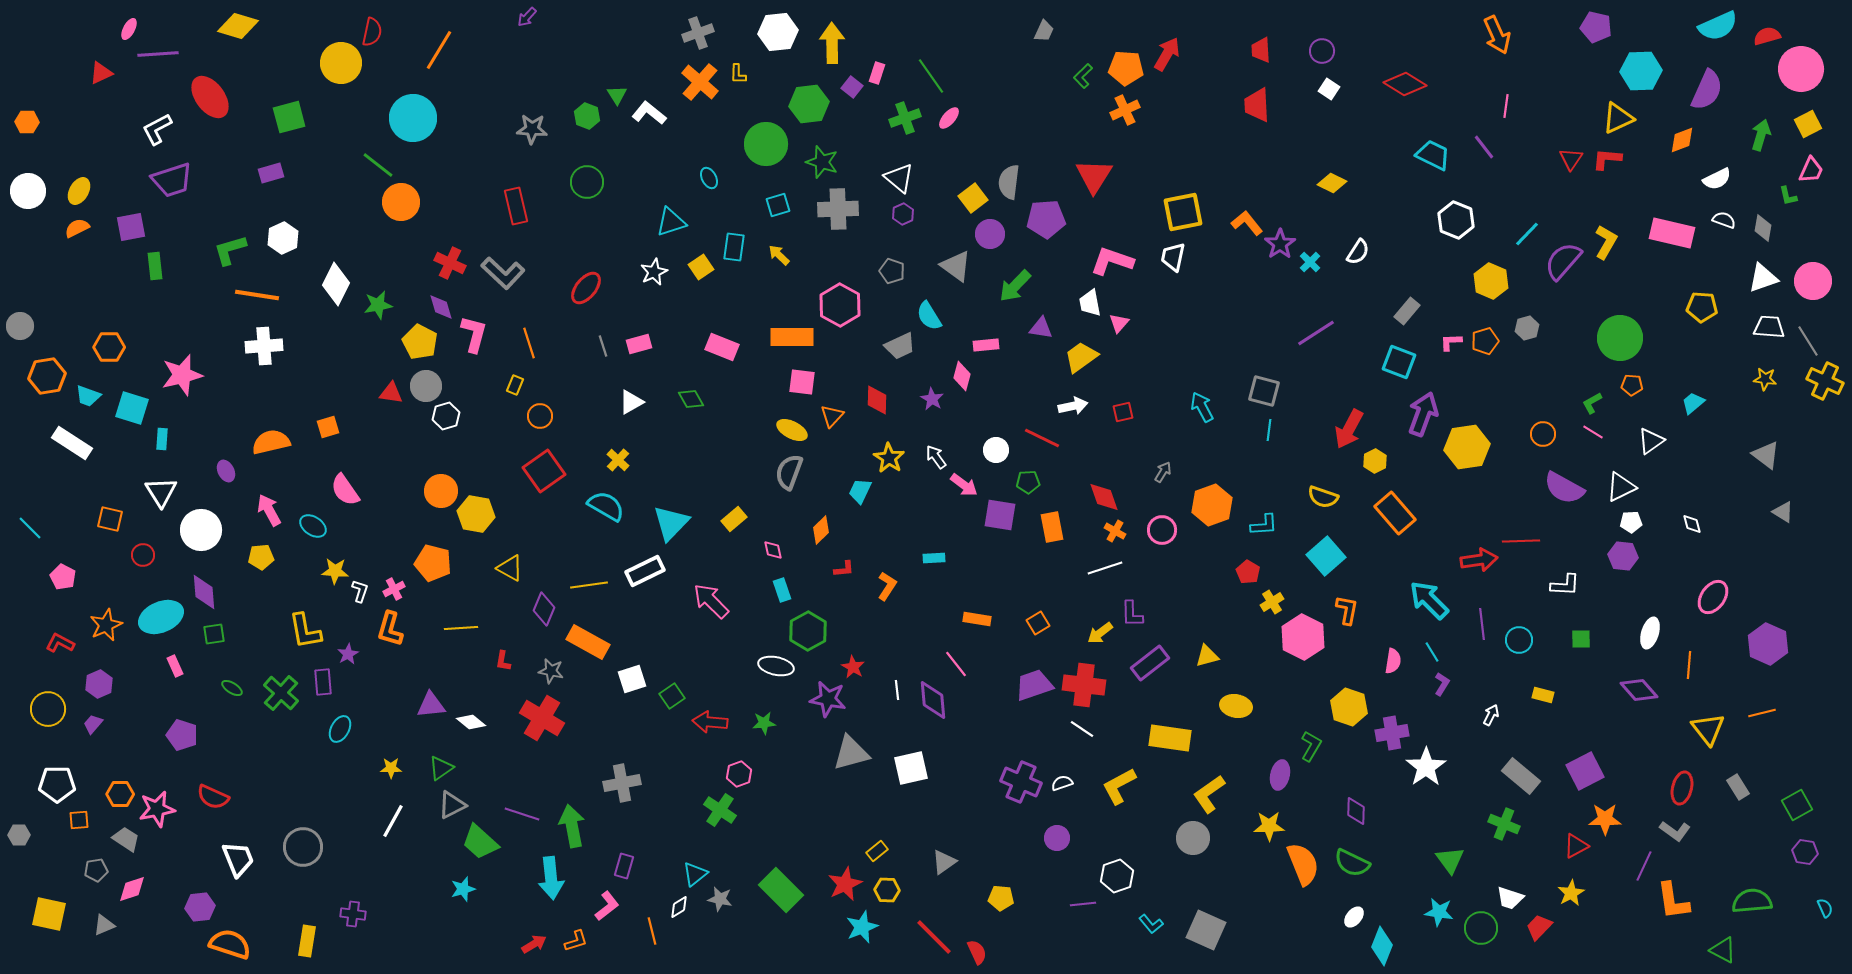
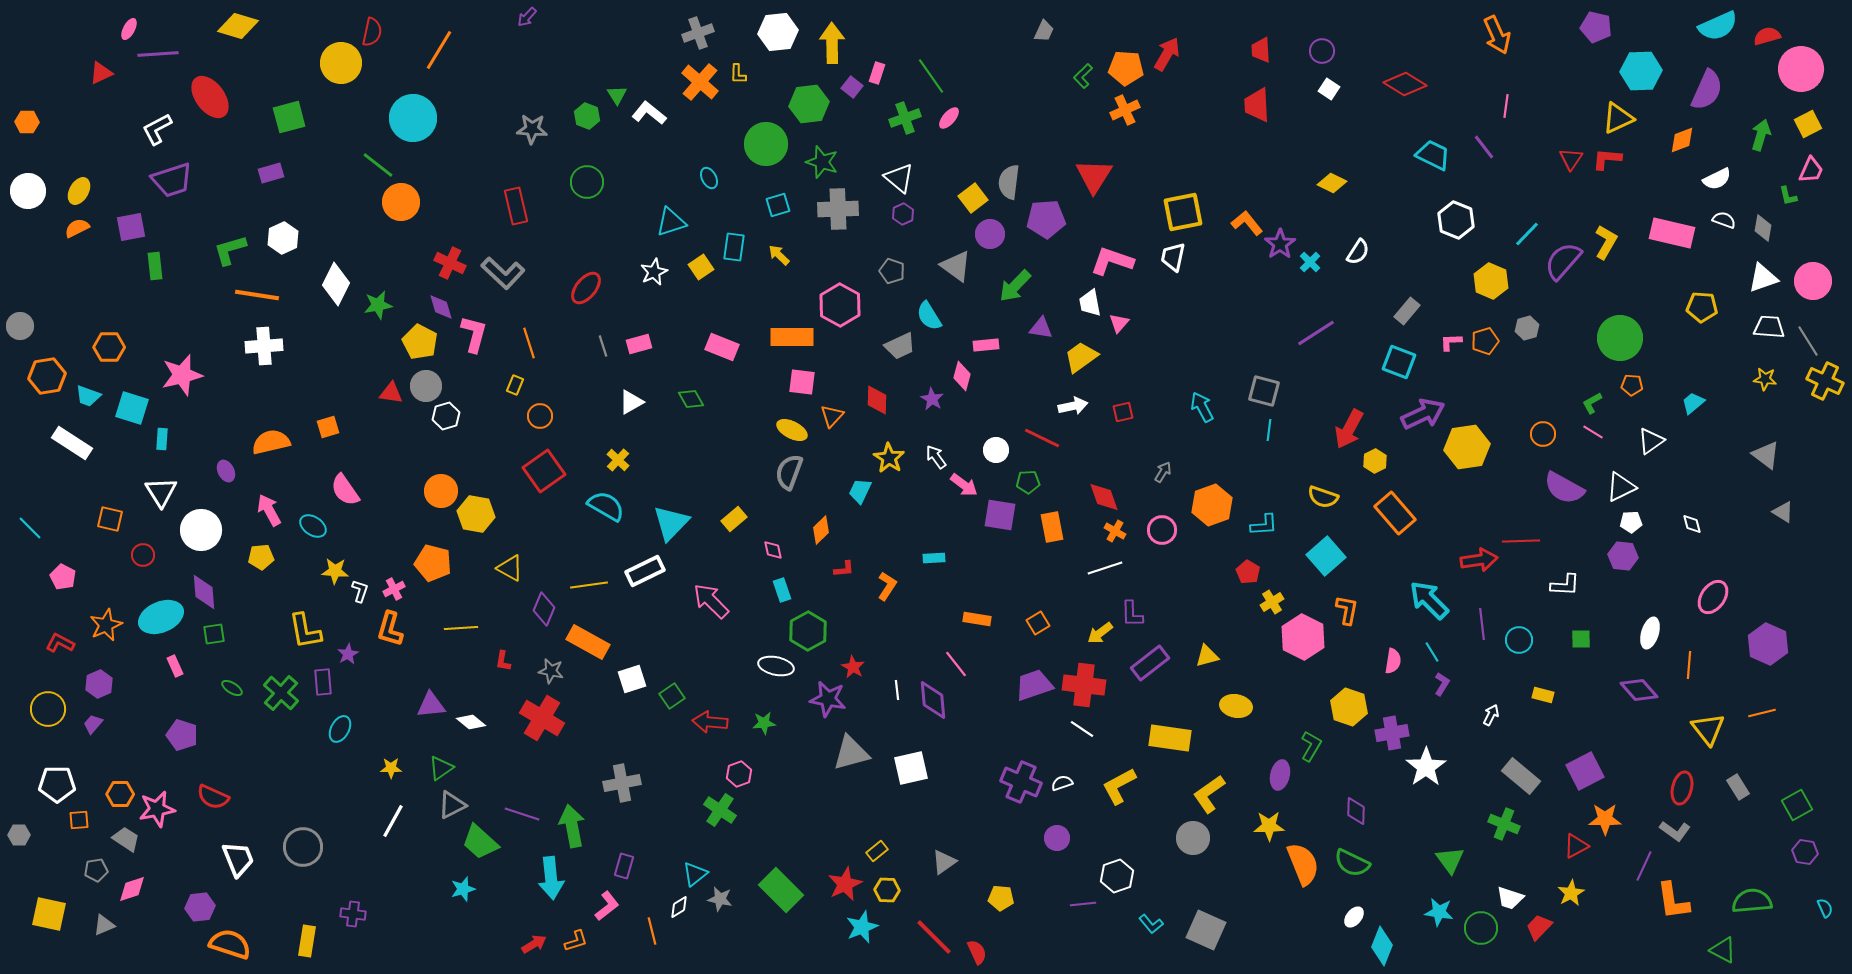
purple arrow at (1423, 414): rotated 45 degrees clockwise
